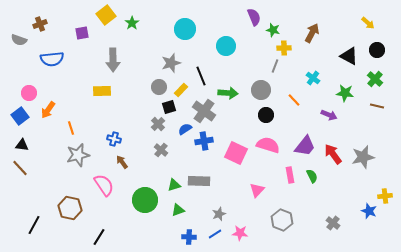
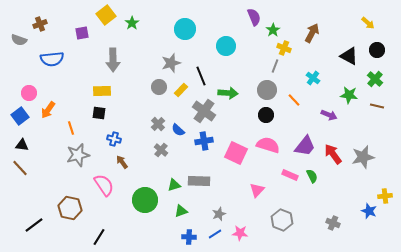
green star at (273, 30): rotated 24 degrees clockwise
yellow cross at (284, 48): rotated 24 degrees clockwise
gray circle at (261, 90): moved 6 px right
green star at (345, 93): moved 4 px right, 2 px down
black square at (169, 107): moved 70 px left, 6 px down; rotated 24 degrees clockwise
blue semicircle at (185, 129): moved 7 px left, 1 px down; rotated 104 degrees counterclockwise
pink rectangle at (290, 175): rotated 56 degrees counterclockwise
green triangle at (178, 210): moved 3 px right, 1 px down
gray cross at (333, 223): rotated 16 degrees counterclockwise
black line at (34, 225): rotated 24 degrees clockwise
